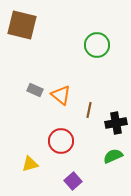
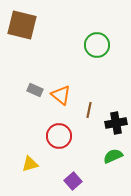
red circle: moved 2 px left, 5 px up
